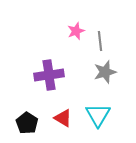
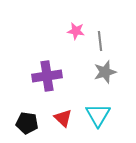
pink star: rotated 30 degrees clockwise
purple cross: moved 2 px left, 1 px down
red triangle: rotated 12 degrees clockwise
black pentagon: rotated 25 degrees counterclockwise
